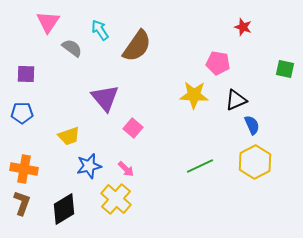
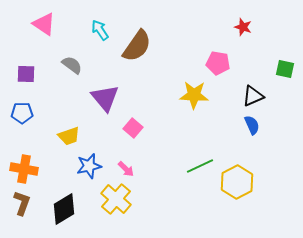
pink triangle: moved 4 px left, 2 px down; rotated 30 degrees counterclockwise
gray semicircle: moved 17 px down
black triangle: moved 17 px right, 4 px up
yellow hexagon: moved 18 px left, 20 px down
